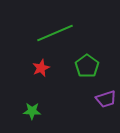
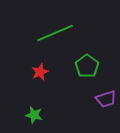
red star: moved 1 px left, 4 px down
green star: moved 2 px right, 4 px down; rotated 12 degrees clockwise
